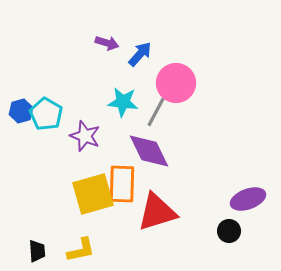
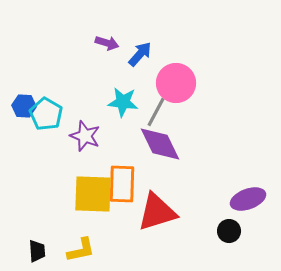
blue hexagon: moved 3 px right, 5 px up; rotated 20 degrees clockwise
purple diamond: moved 11 px right, 7 px up
yellow square: rotated 18 degrees clockwise
